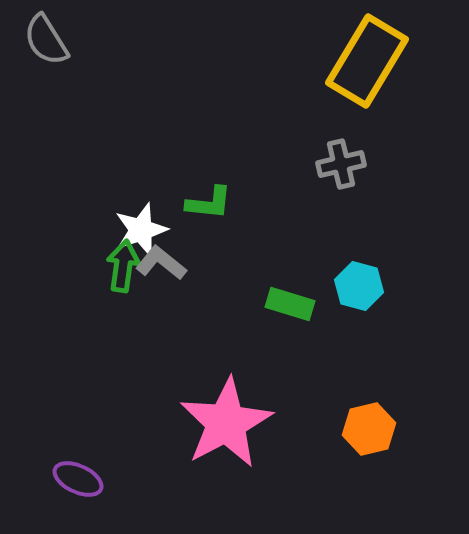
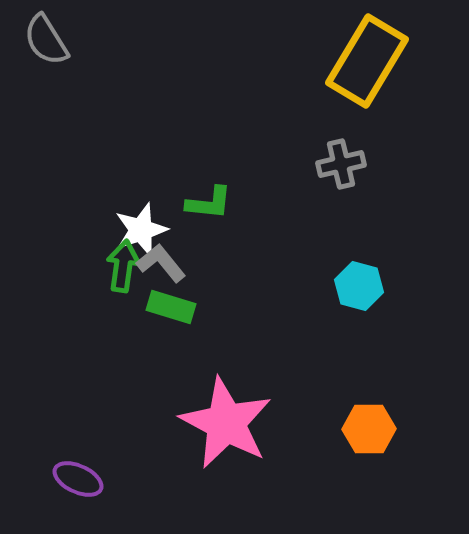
gray L-shape: rotated 12 degrees clockwise
green rectangle: moved 119 px left, 3 px down
pink star: rotated 16 degrees counterclockwise
orange hexagon: rotated 12 degrees clockwise
